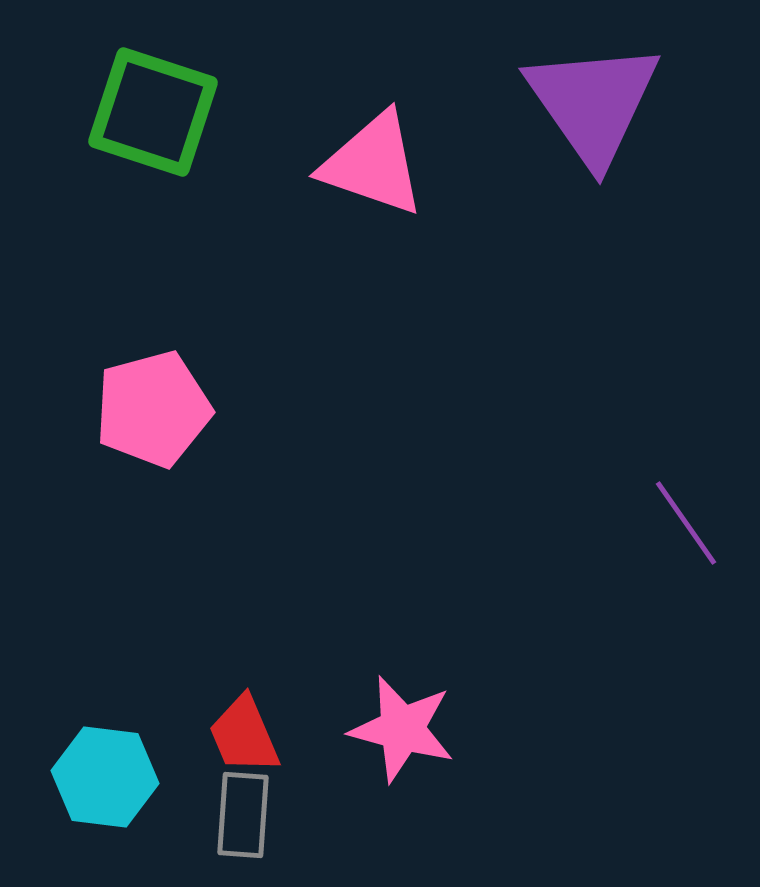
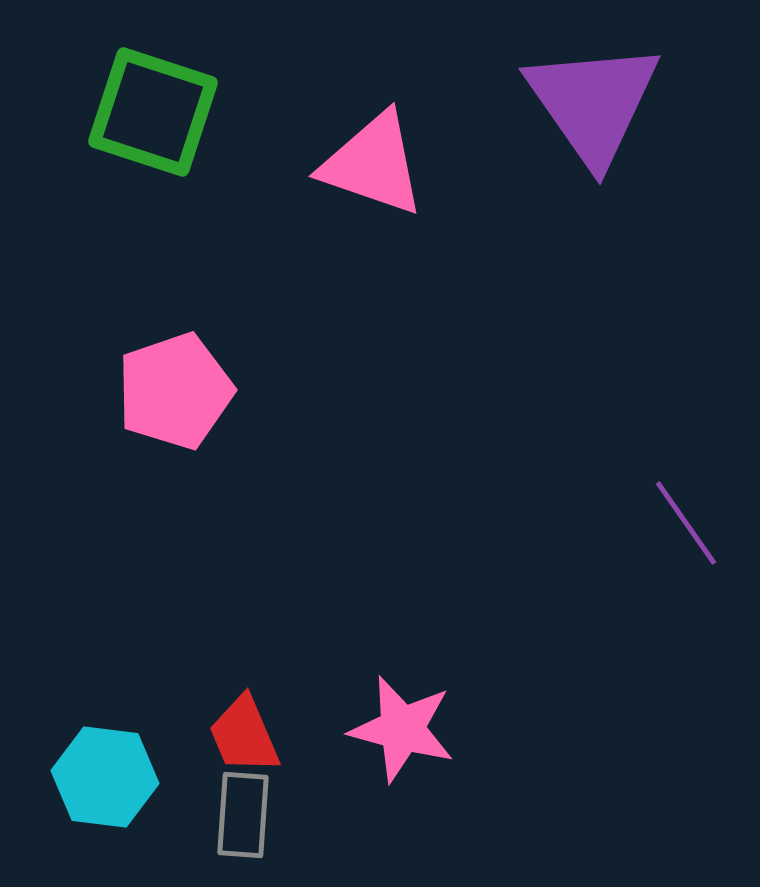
pink pentagon: moved 22 px right, 18 px up; rotated 4 degrees counterclockwise
